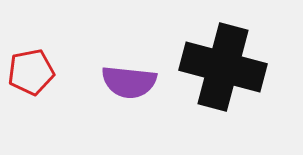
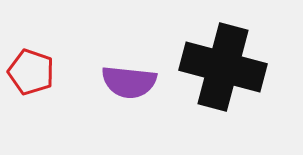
red pentagon: rotated 30 degrees clockwise
